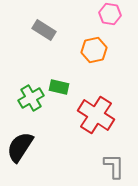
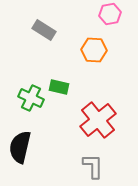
pink hexagon: rotated 20 degrees counterclockwise
orange hexagon: rotated 15 degrees clockwise
green cross: rotated 35 degrees counterclockwise
red cross: moved 2 px right, 5 px down; rotated 18 degrees clockwise
black semicircle: rotated 20 degrees counterclockwise
gray L-shape: moved 21 px left
